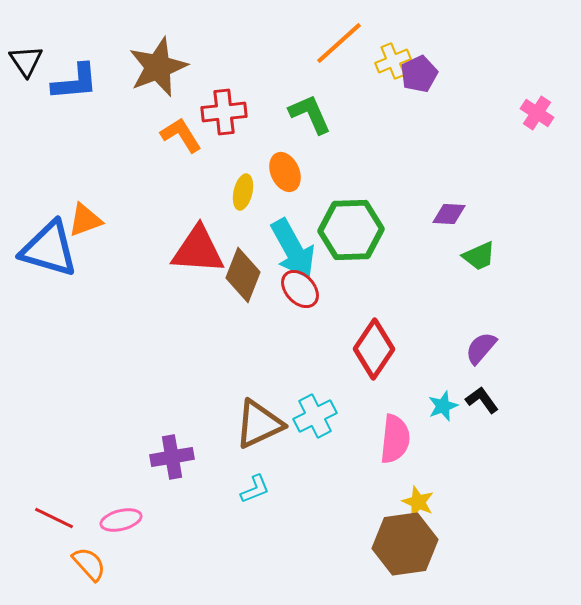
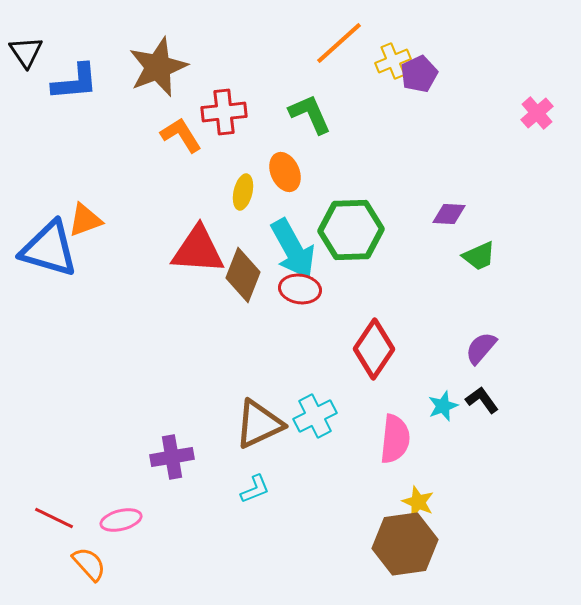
black triangle: moved 9 px up
pink cross: rotated 16 degrees clockwise
red ellipse: rotated 39 degrees counterclockwise
